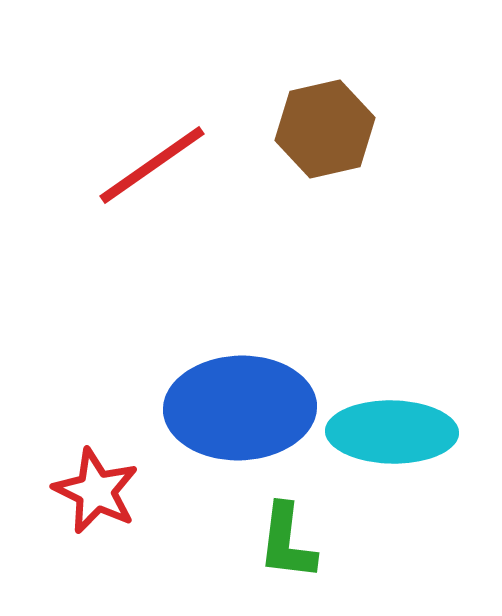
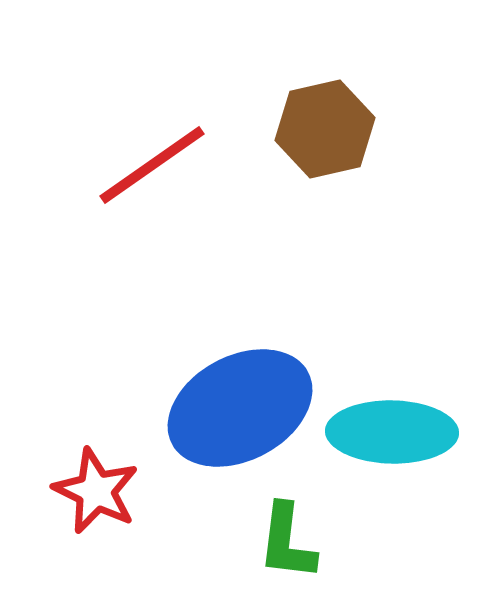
blue ellipse: rotated 26 degrees counterclockwise
